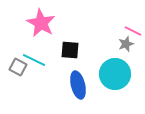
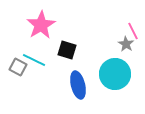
pink star: moved 2 px down; rotated 12 degrees clockwise
pink line: rotated 36 degrees clockwise
gray star: rotated 21 degrees counterclockwise
black square: moved 3 px left; rotated 12 degrees clockwise
